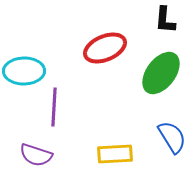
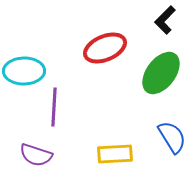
black L-shape: rotated 40 degrees clockwise
